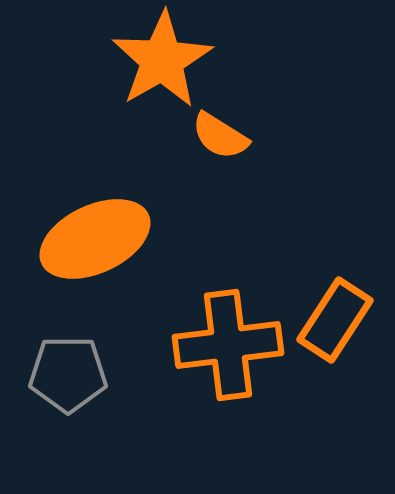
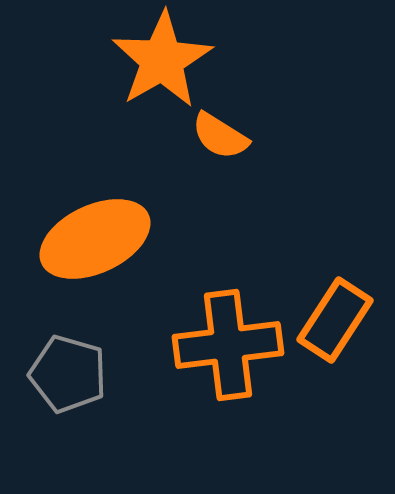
gray pentagon: rotated 16 degrees clockwise
